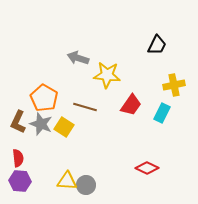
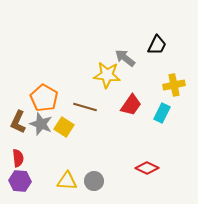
gray arrow: moved 47 px right; rotated 20 degrees clockwise
gray circle: moved 8 px right, 4 px up
